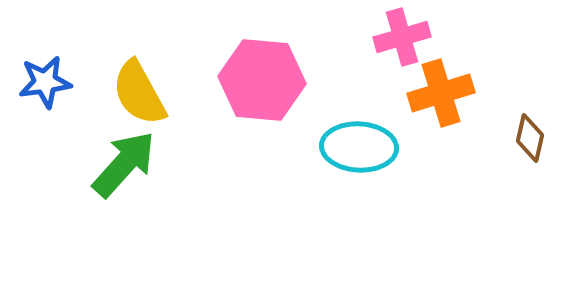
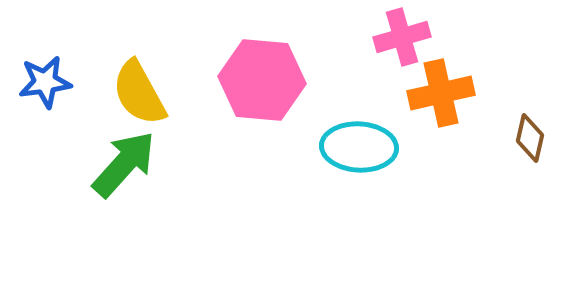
orange cross: rotated 4 degrees clockwise
